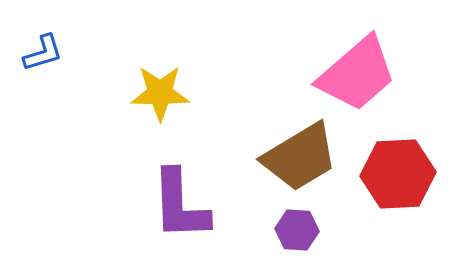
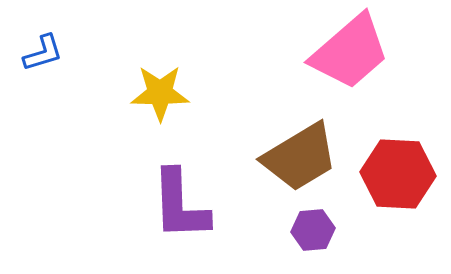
pink trapezoid: moved 7 px left, 22 px up
red hexagon: rotated 6 degrees clockwise
purple hexagon: moved 16 px right; rotated 9 degrees counterclockwise
